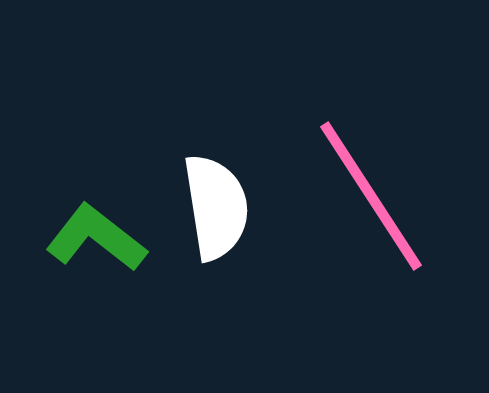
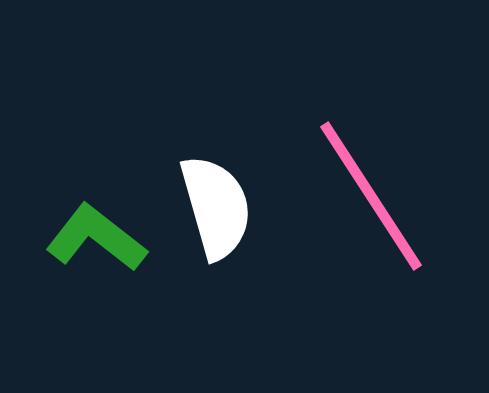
white semicircle: rotated 7 degrees counterclockwise
